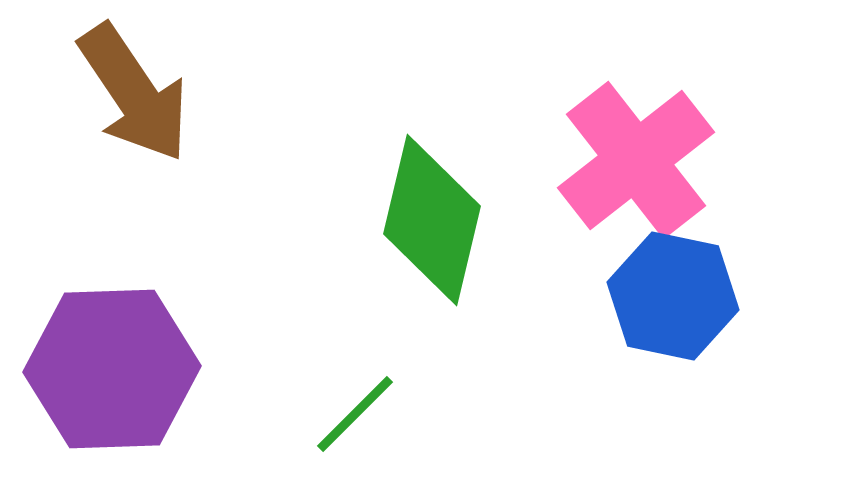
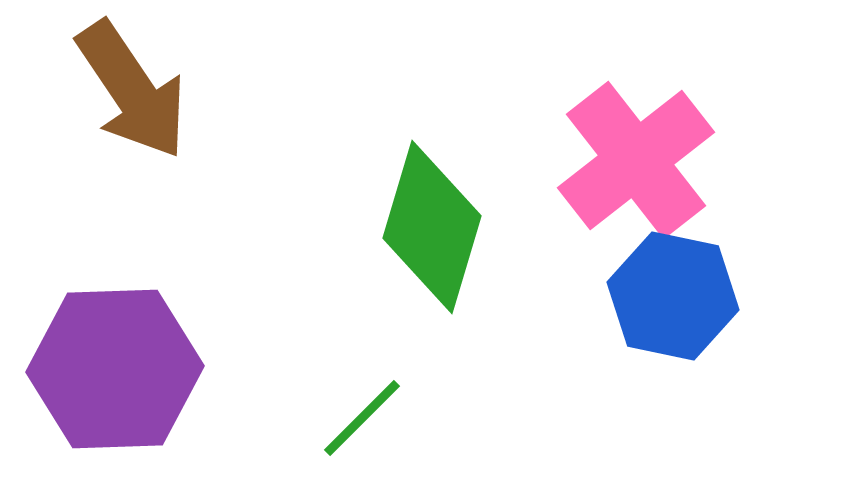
brown arrow: moved 2 px left, 3 px up
green diamond: moved 7 px down; rotated 3 degrees clockwise
purple hexagon: moved 3 px right
green line: moved 7 px right, 4 px down
